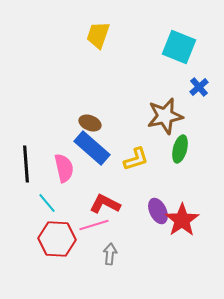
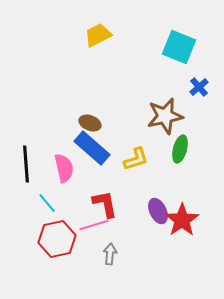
yellow trapezoid: rotated 44 degrees clockwise
red L-shape: rotated 52 degrees clockwise
red hexagon: rotated 15 degrees counterclockwise
